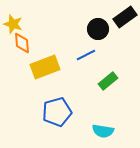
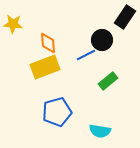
black rectangle: rotated 20 degrees counterclockwise
yellow star: rotated 12 degrees counterclockwise
black circle: moved 4 px right, 11 px down
orange diamond: moved 26 px right
cyan semicircle: moved 3 px left
